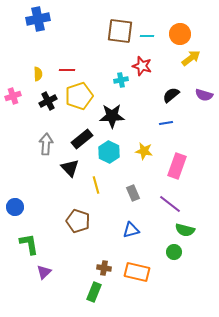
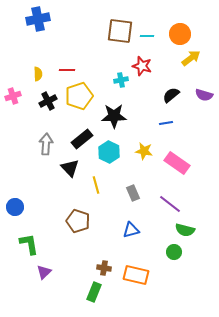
black star: moved 2 px right
pink rectangle: moved 3 px up; rotated 75 degrees counterclockwise
orange rectangle: moved 1 px left, 3 px down
